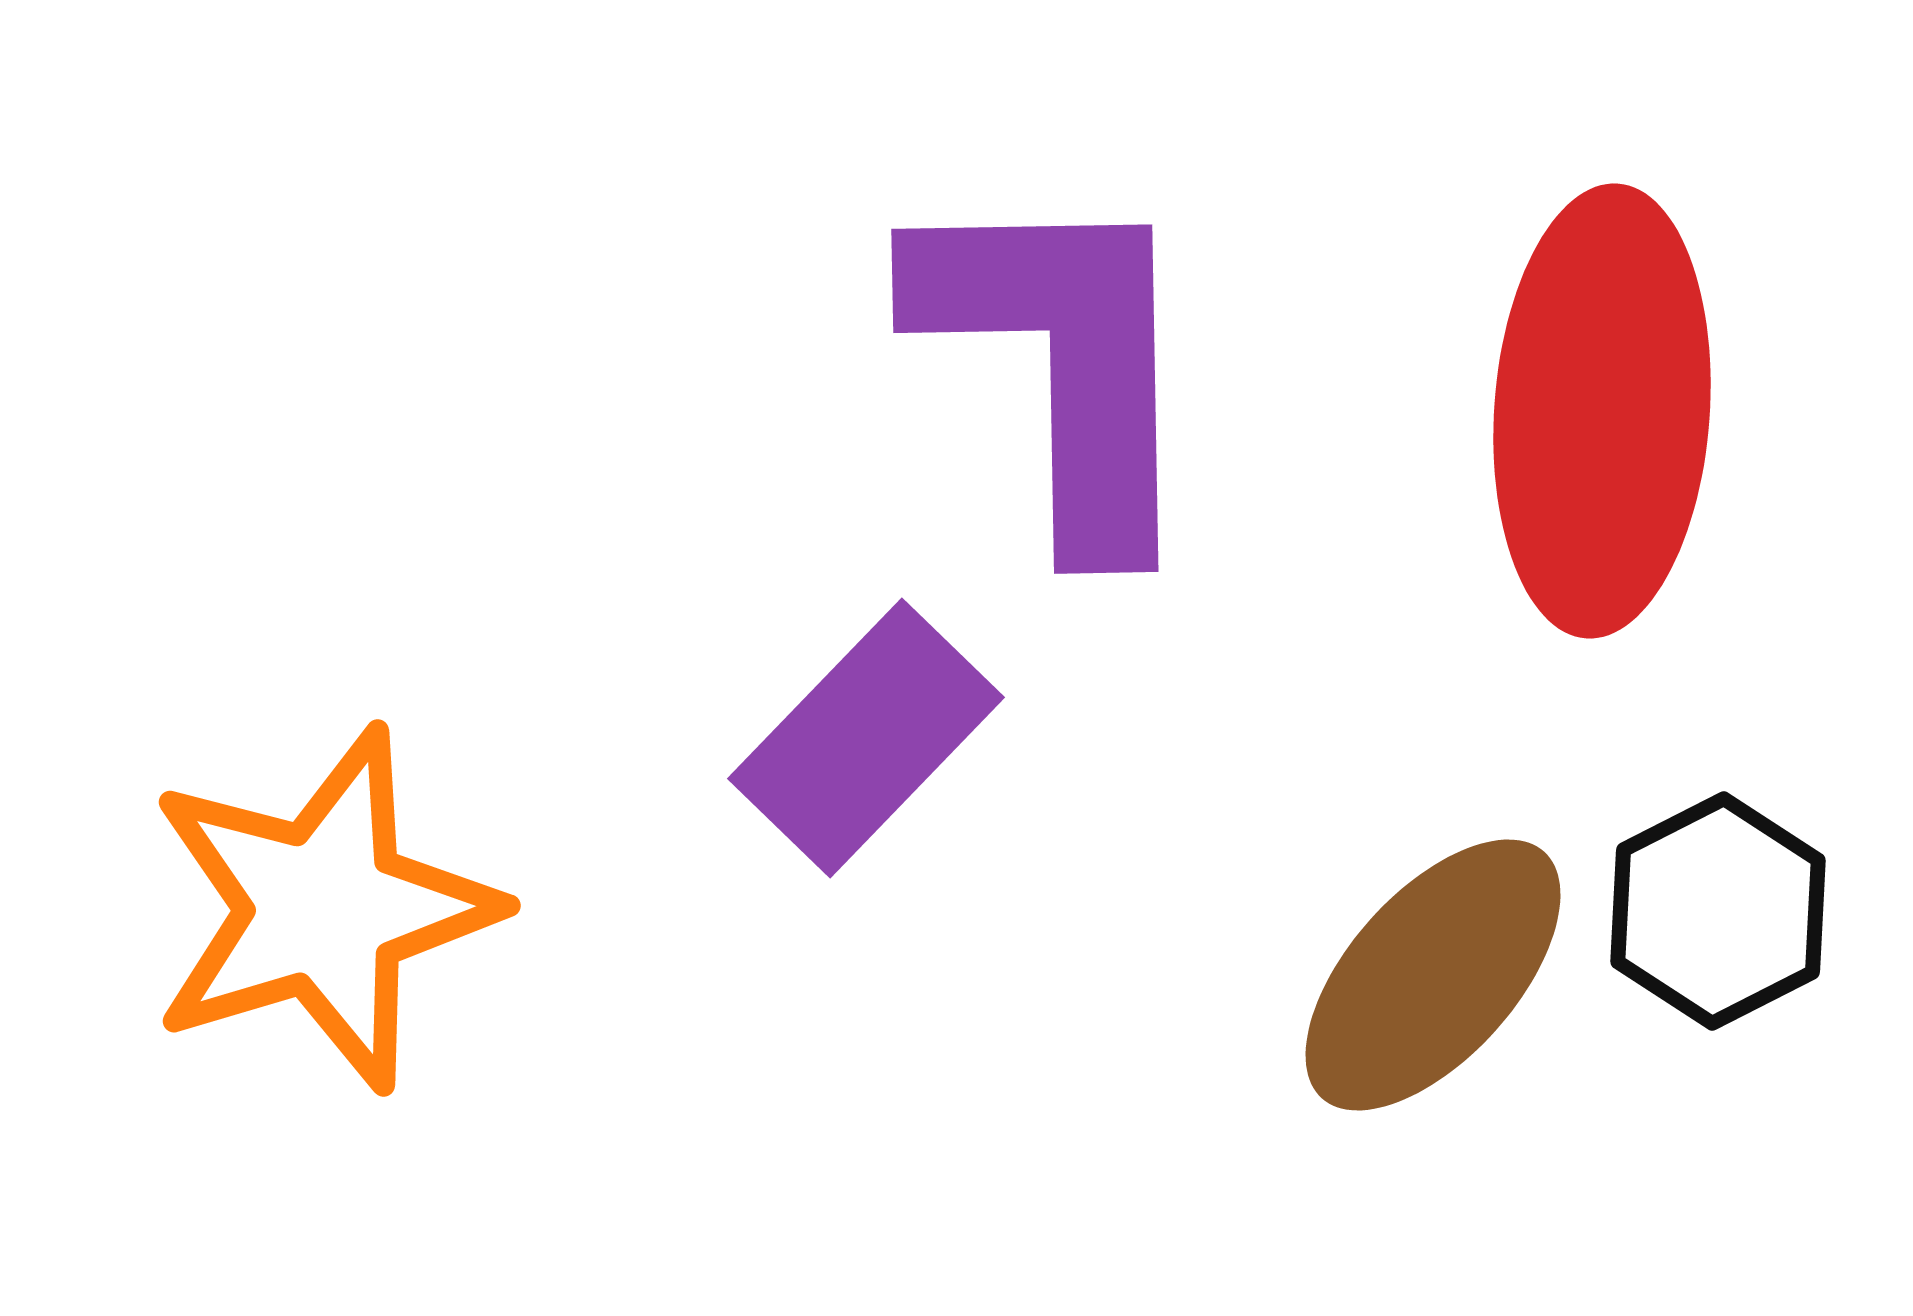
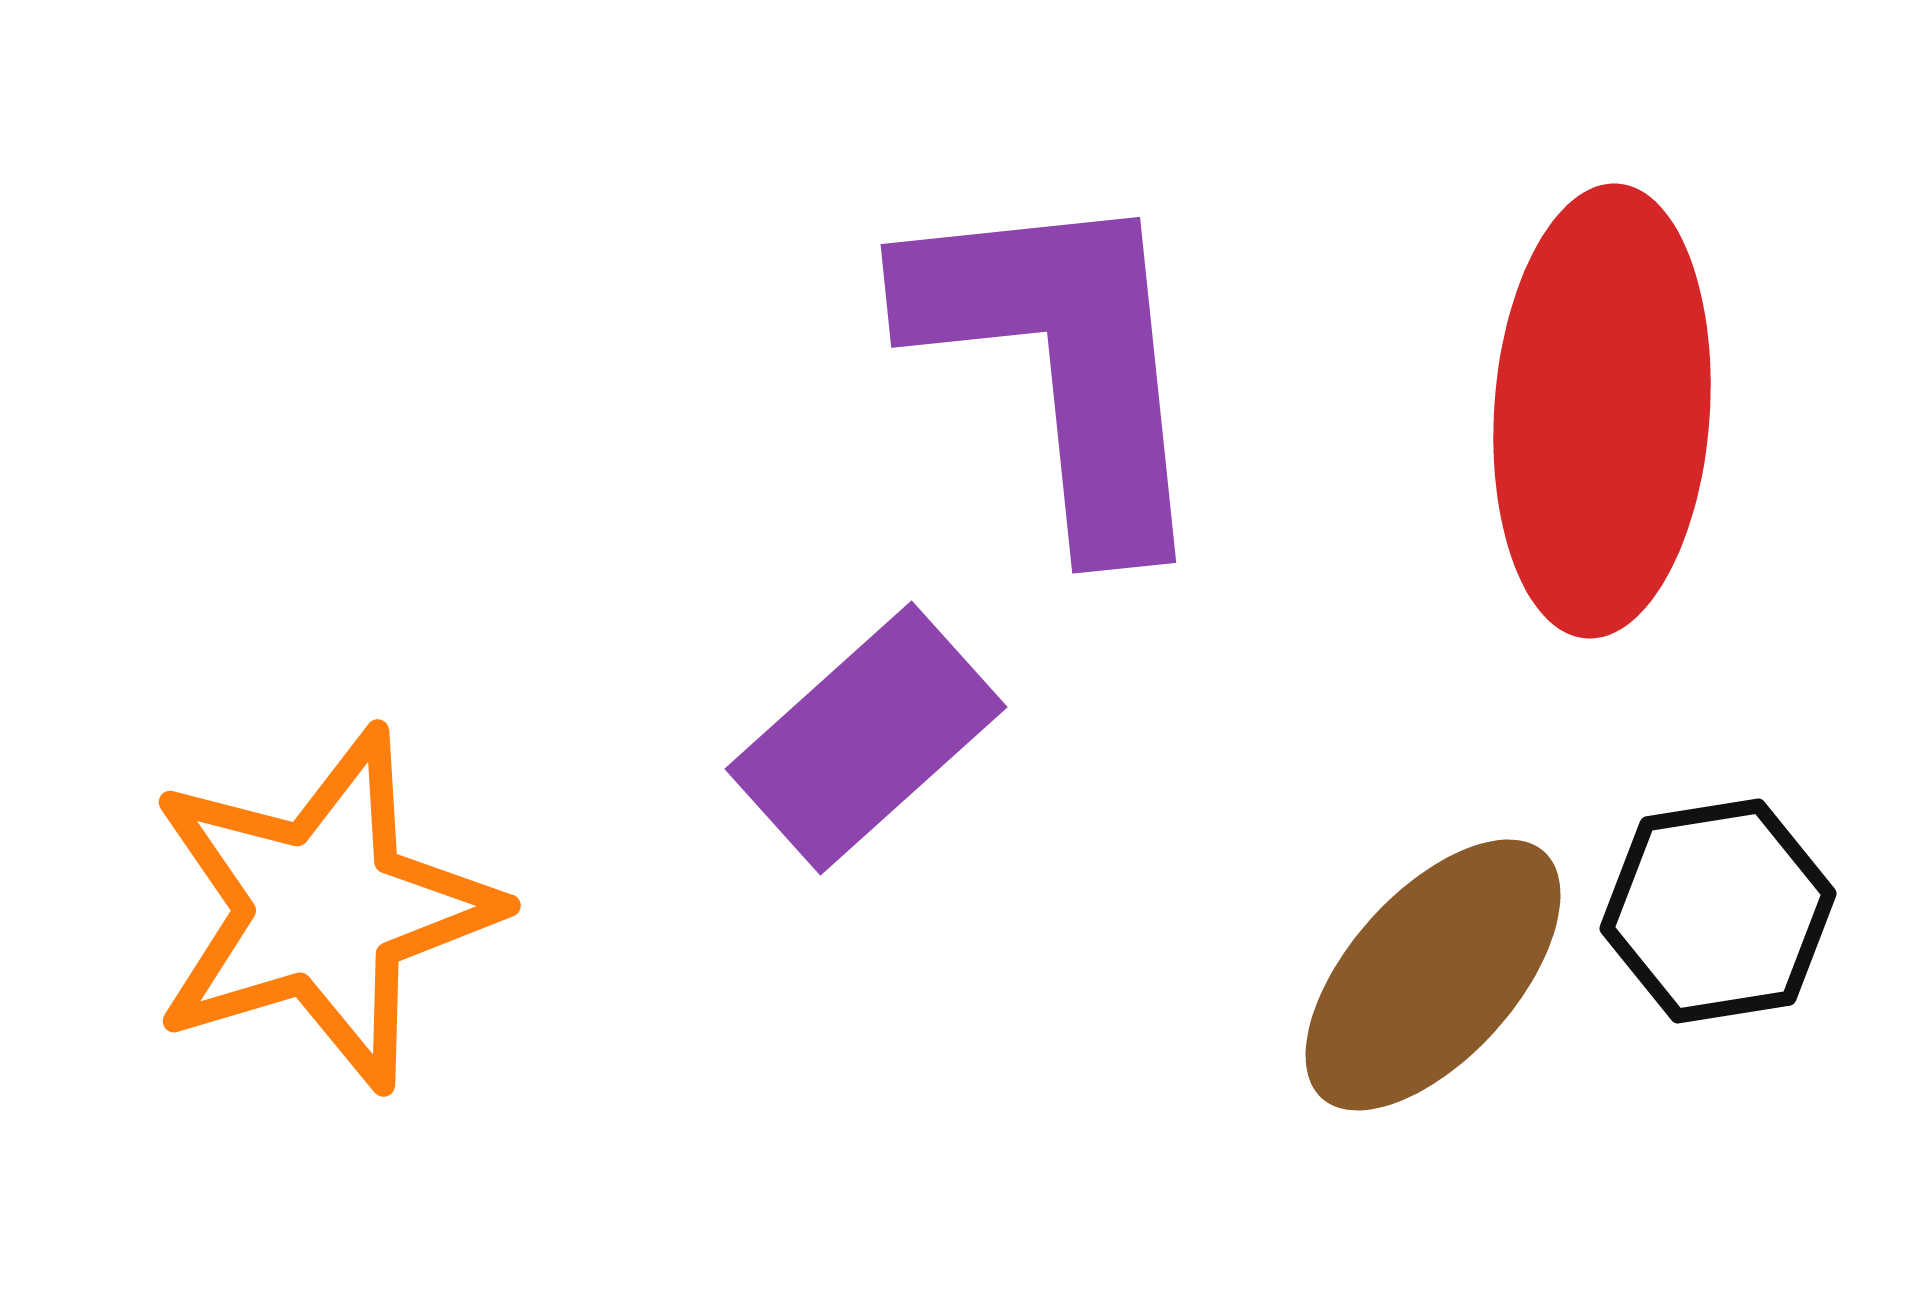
purple L-shape: rotated 5 degrees counterclockwise
purple rectangle: rotated 4 degrees clockwise
black hexagon: rotated 18 degrees clockwise
